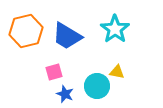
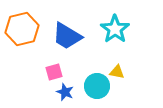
orange hexagon: moved 4 px left, 2 px up
blue star: moved 2 px up
